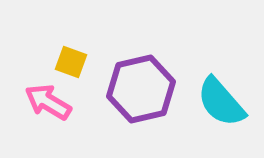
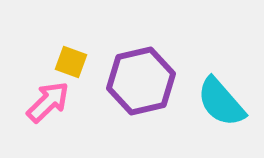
purple hexagon: moved 8 px up
pink arrow: rotated 105 degrees clockwise
